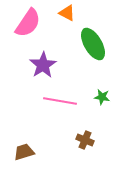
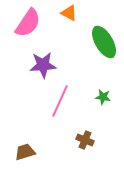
orange triangle: moved 2 px right
green ellipse: moved 11 px right, 2 px up
purple star: rotated 28 degrees clockwise
green star: moved 1 px right
pink line: rotated 76 degrees counterclockwise
brown trapezoid: moved 1 px right
